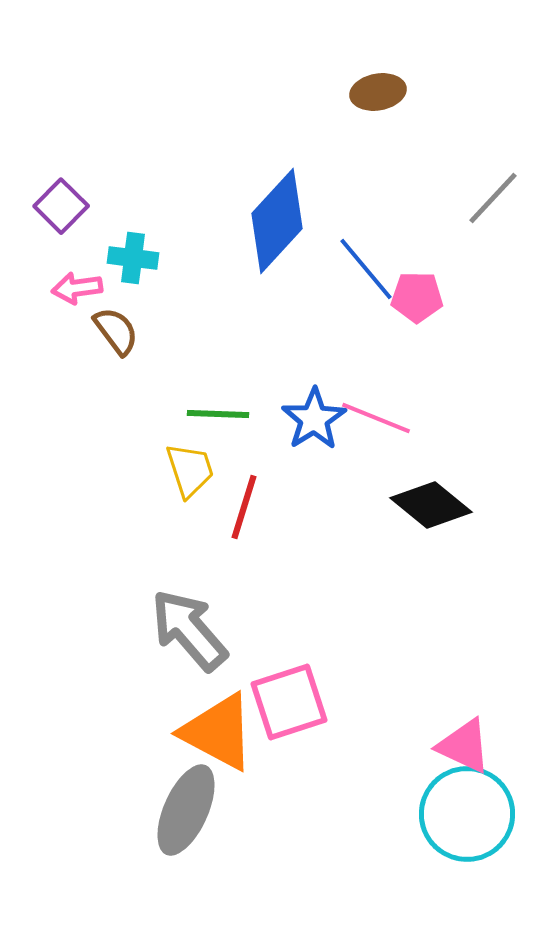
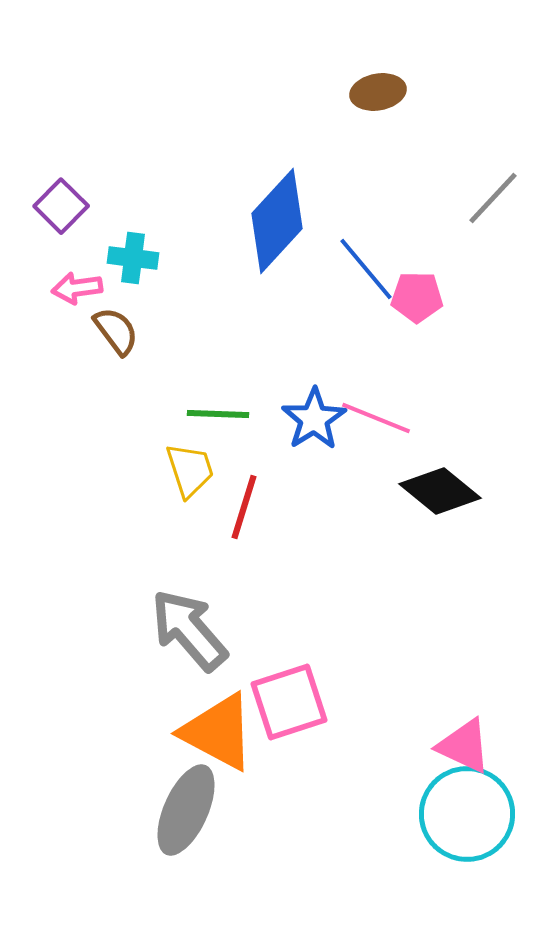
black diamond: moved 9 px right, 14 px up
